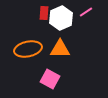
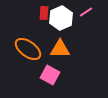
orange ellipse: rotated 48 degrees clockwise
pink square: moved 4 px up
